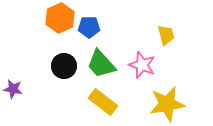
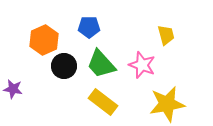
orange hexagon: moved 16 px left, 22 px down
